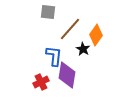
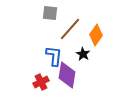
gray square: moved 2 px right, 1 px down
black star: moved 5 px down
